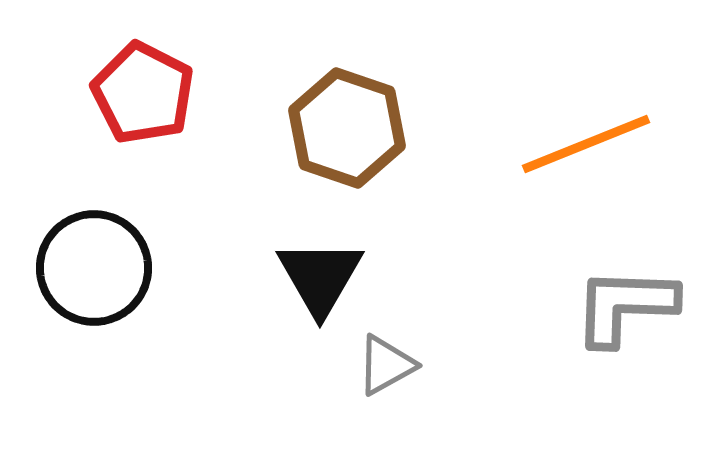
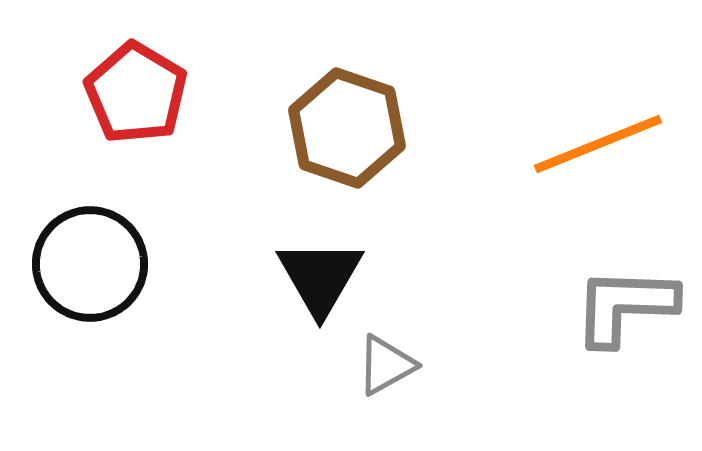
red pentagon: moved 7 px left; rotated 4 degrees clockwise
orange line: moved 12 px right
black circle: moved 4 px left, 4 px up
